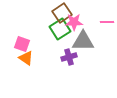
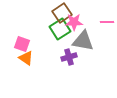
gray triangle: rotated 10 degrees clockwise
